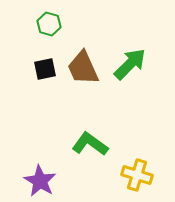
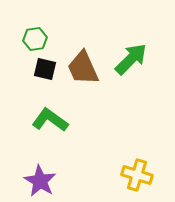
green hexagon: moved 14 px left, 15 px down; rotated 25 degrees counterclockwise
green arrow: moved 1 px right, 5 px up
black square: rotated 25 degrees clockwise
green L-shape: moved 40 px left, 24 px up
